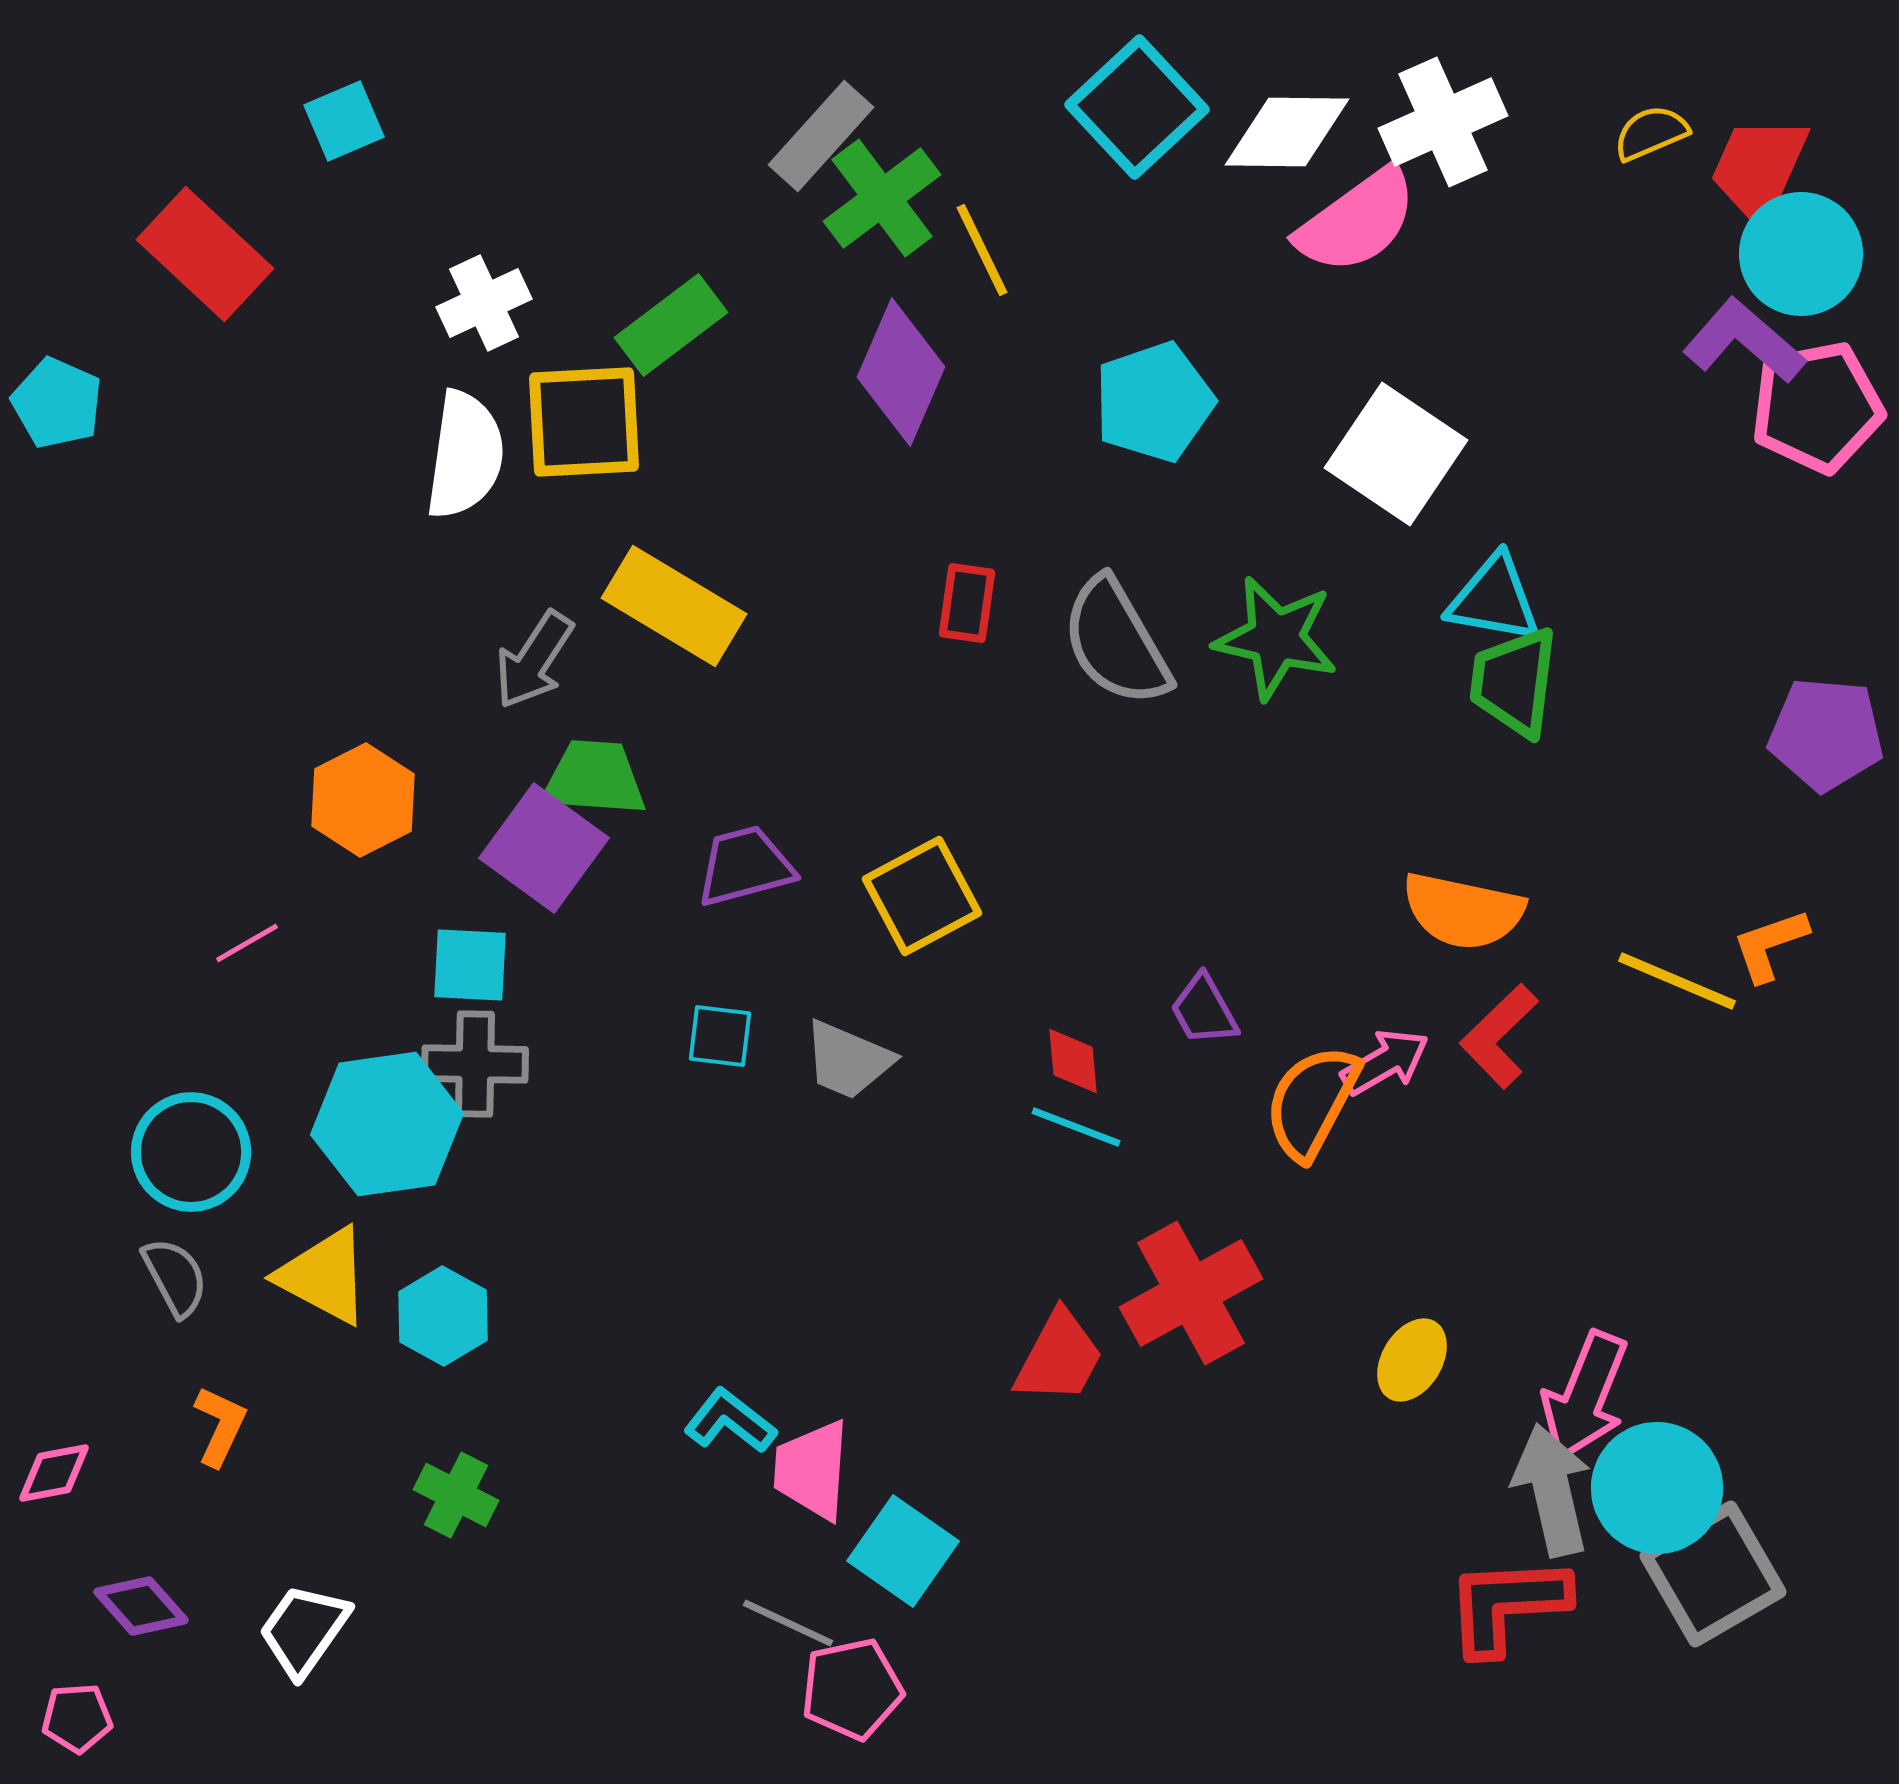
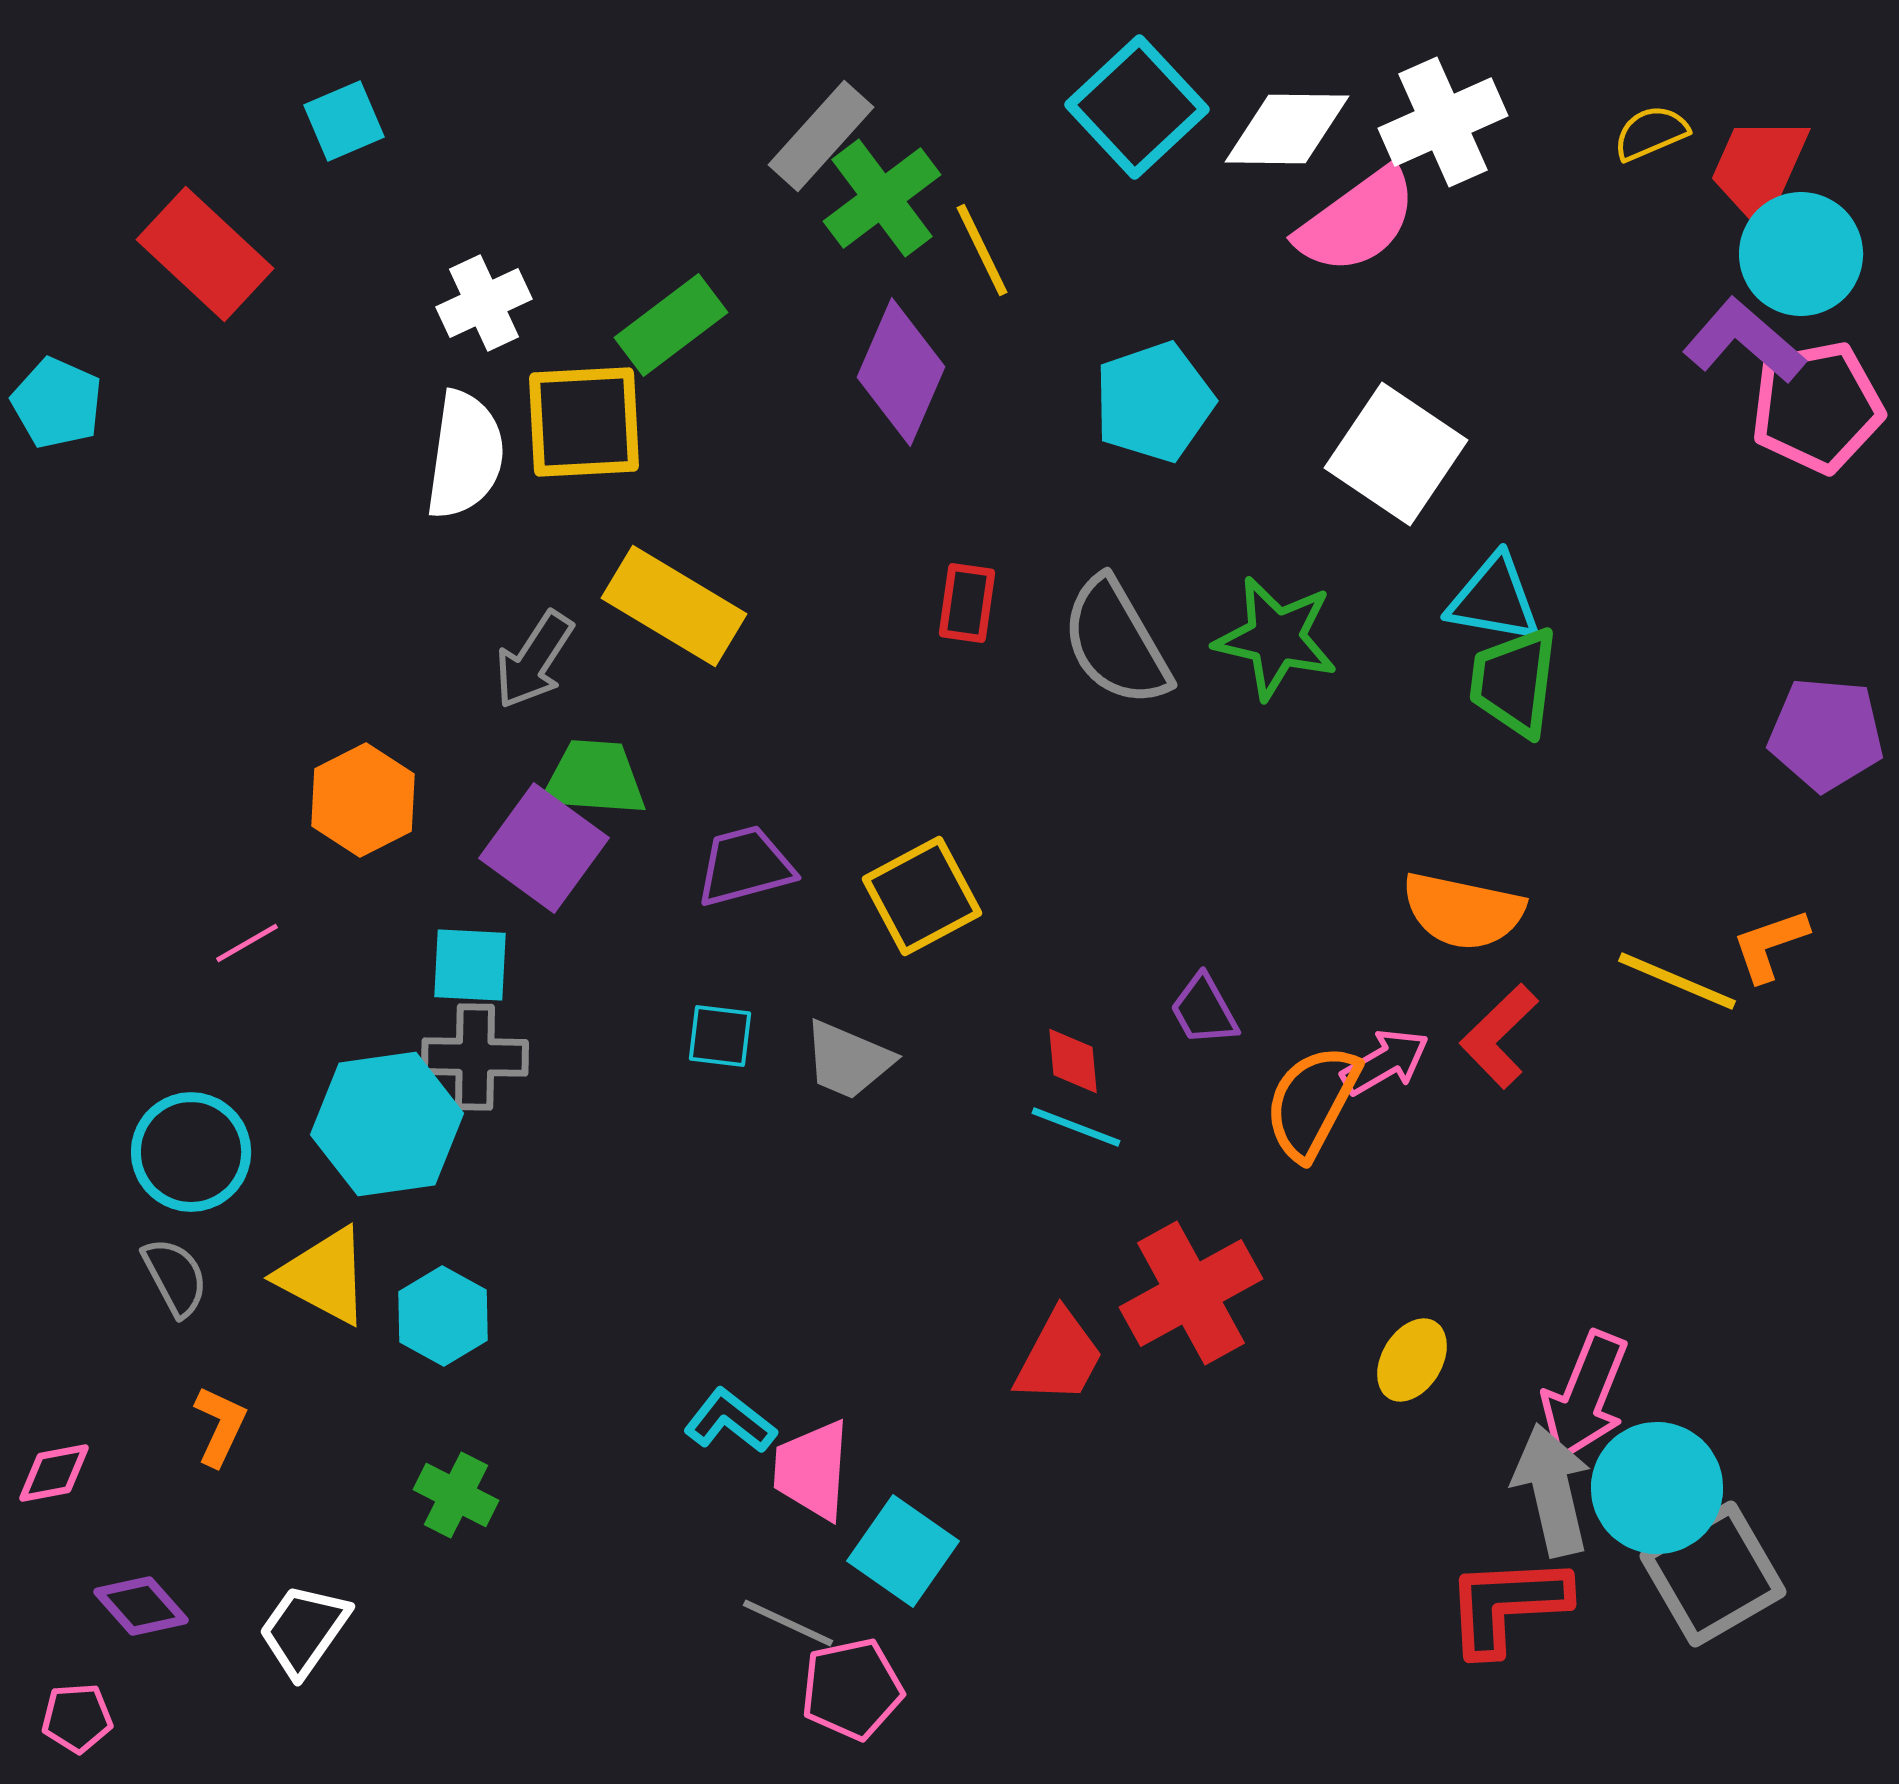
white diamond at (1287, 132): moved 3 px up
gray cross at (475, 1064): moved 7 px up
